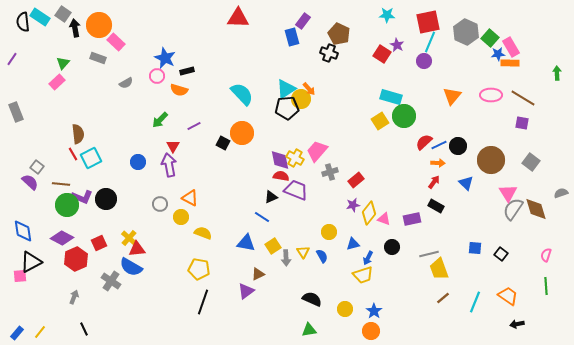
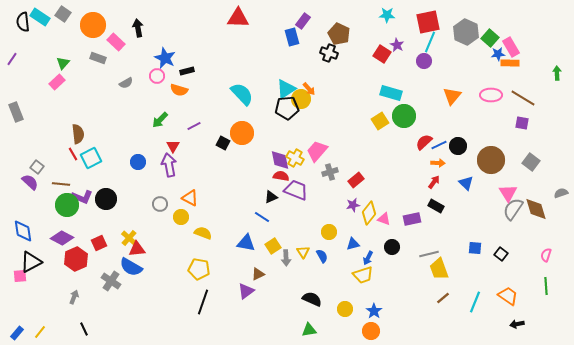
orange circle at (99, 25): moved 6 px left
black arrow at (75, 28): moved 63 px right
cyan rectangle at (391, 97): moved 4 px up
